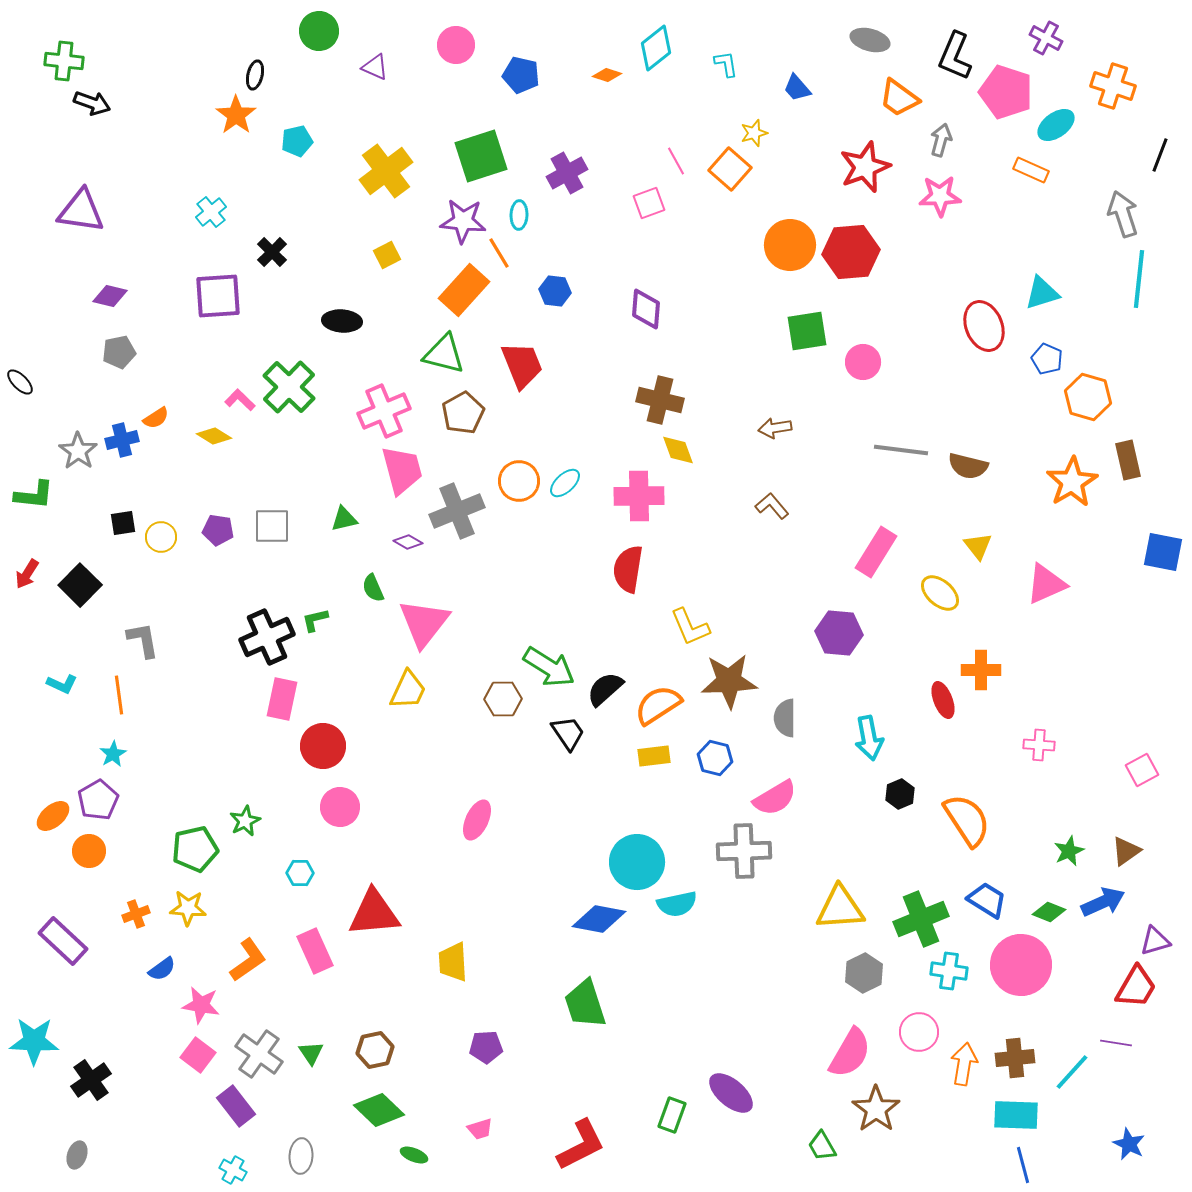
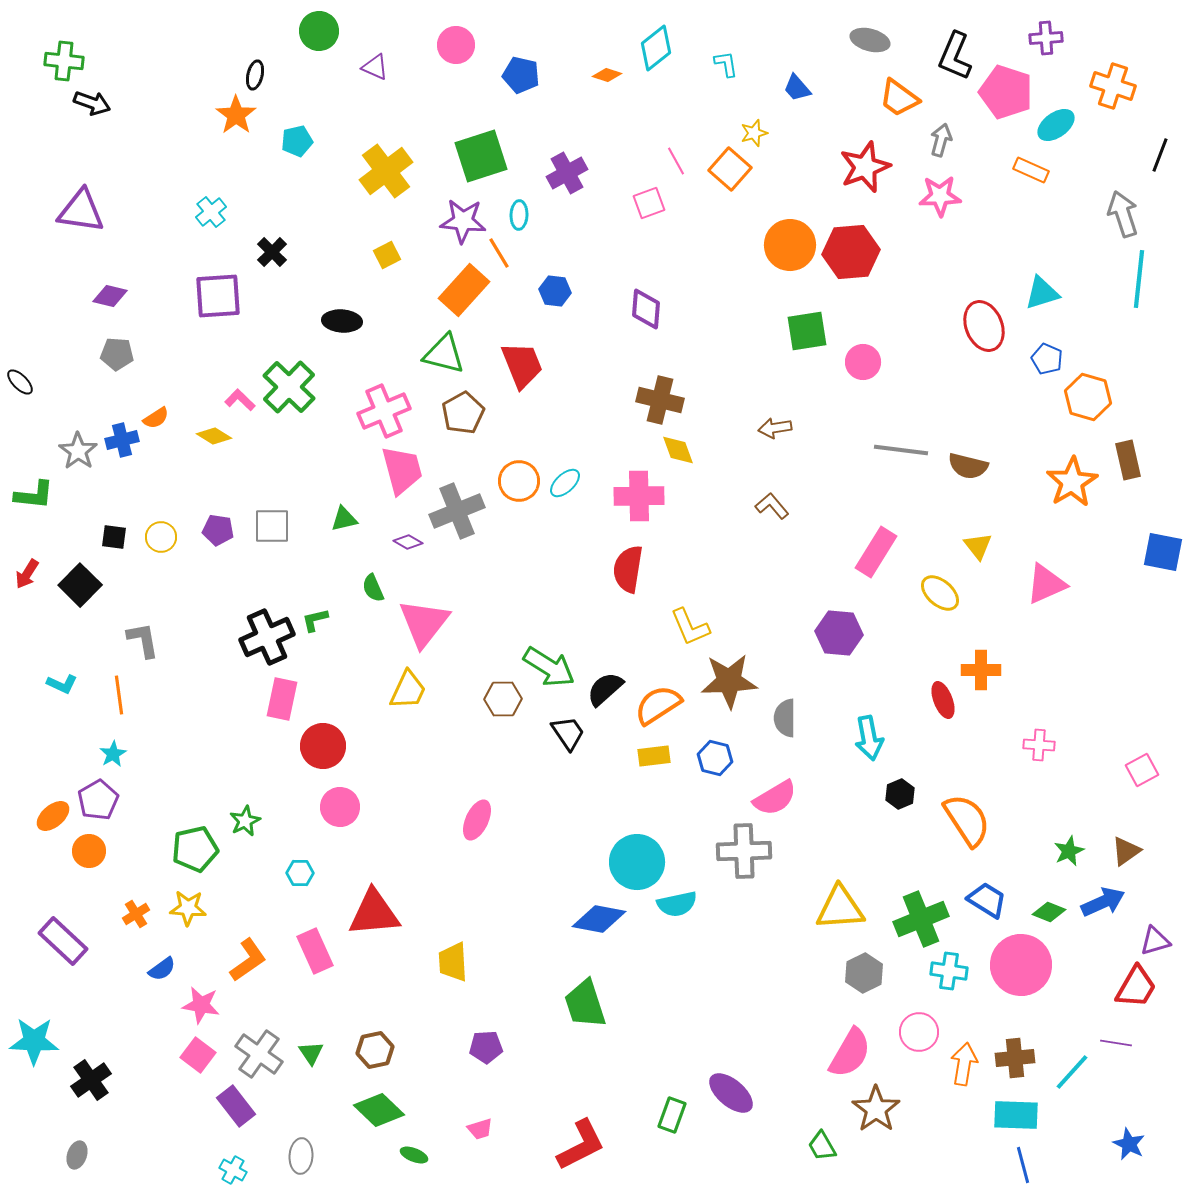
purple cross at (1046, 38): rotated 32 degrees counterclockwise
gray pentagon at (119, 352): moved 2 px left, 2 px down; rotated 16 degrees clockwise
black square at (123, 523): moved 9 px left, 14 px down; rotated 16 degrees clockwise
orange cross at (136, 914): rotated 12 degrees counterclockwise
